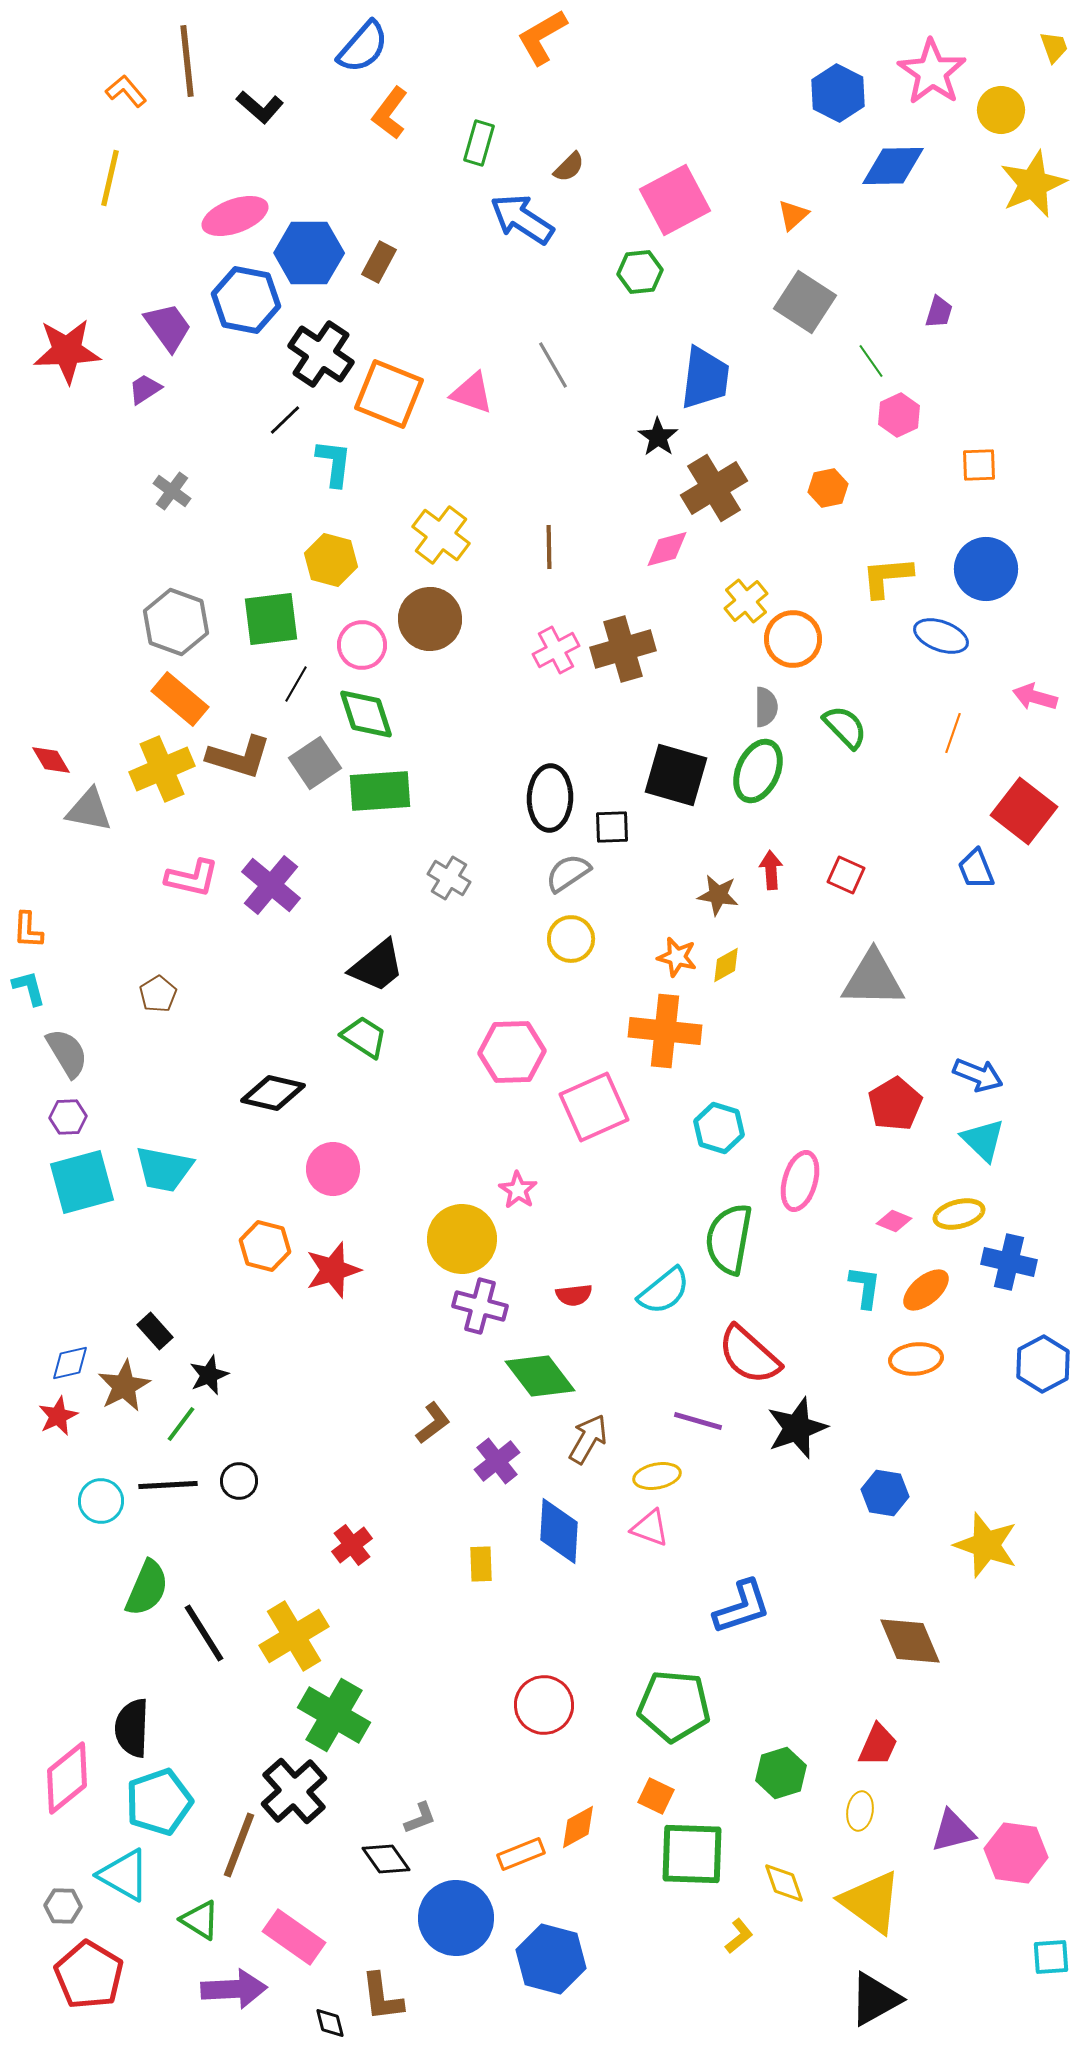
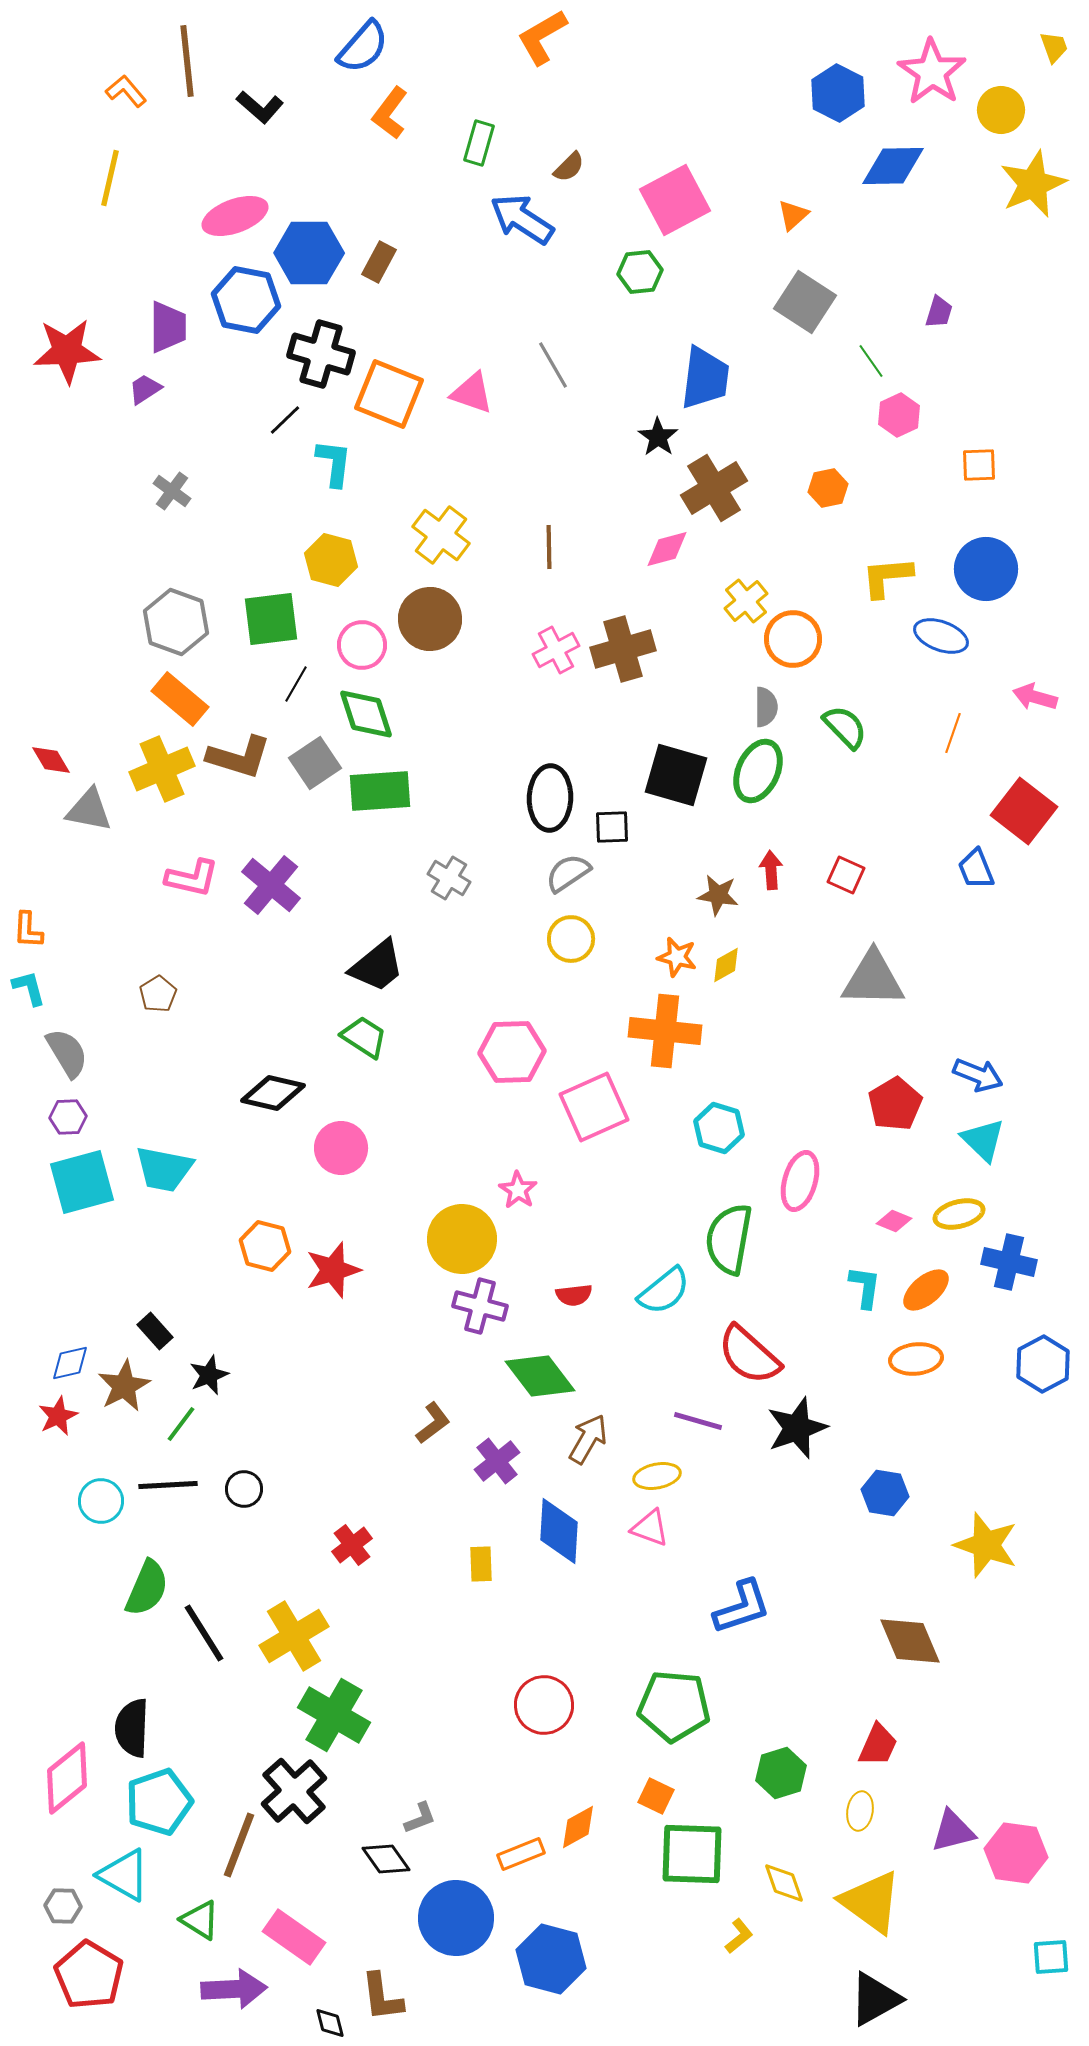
purple trapezoid at (168, 327): rotated 36 degrees clockwise
black cross at (321, 354): rotated 18 degrees counterclockwise
pink circle at (333, 1169): moved 8 px right, 21 px up
black circle at (239, 1481): moved 5 px right, 8 px down
